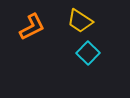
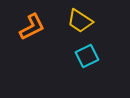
cyan square: moved 1 px left, 3 px down; rotated 20 degrees clockwise
